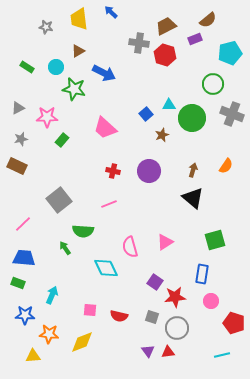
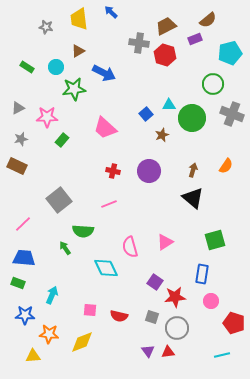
green star at (74, 89): rotated 20 degrees counterclockwise
